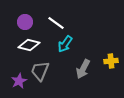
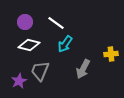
yellow cross: moved 7 px up
